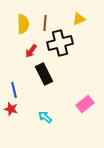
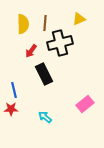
red star: rotated 16 degrees counterclockwise
